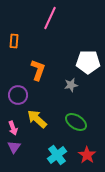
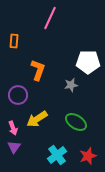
yellow arrow: rotated 75 degrees counterclockwise
red star: moved 1 px right, 1 px down; rotated 18 degrees clockwise
